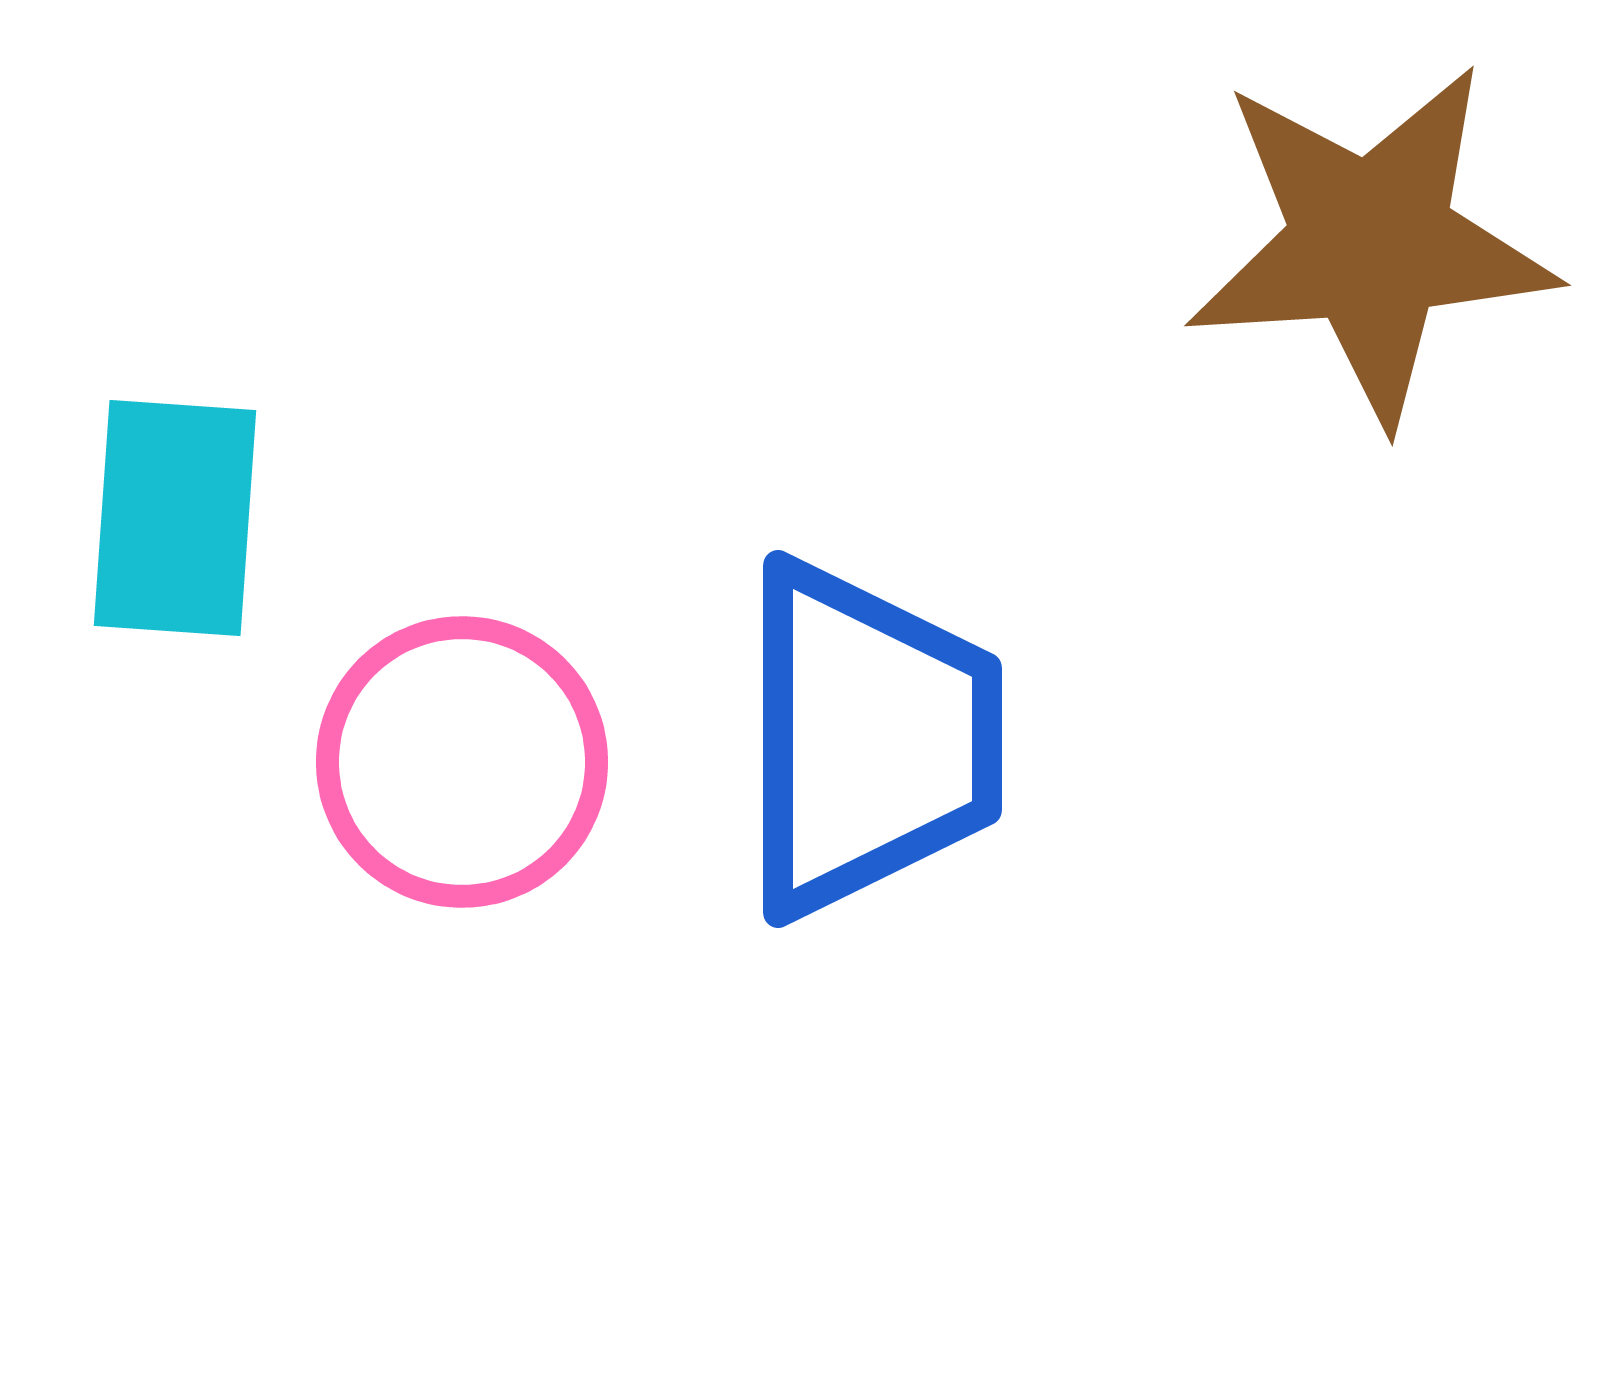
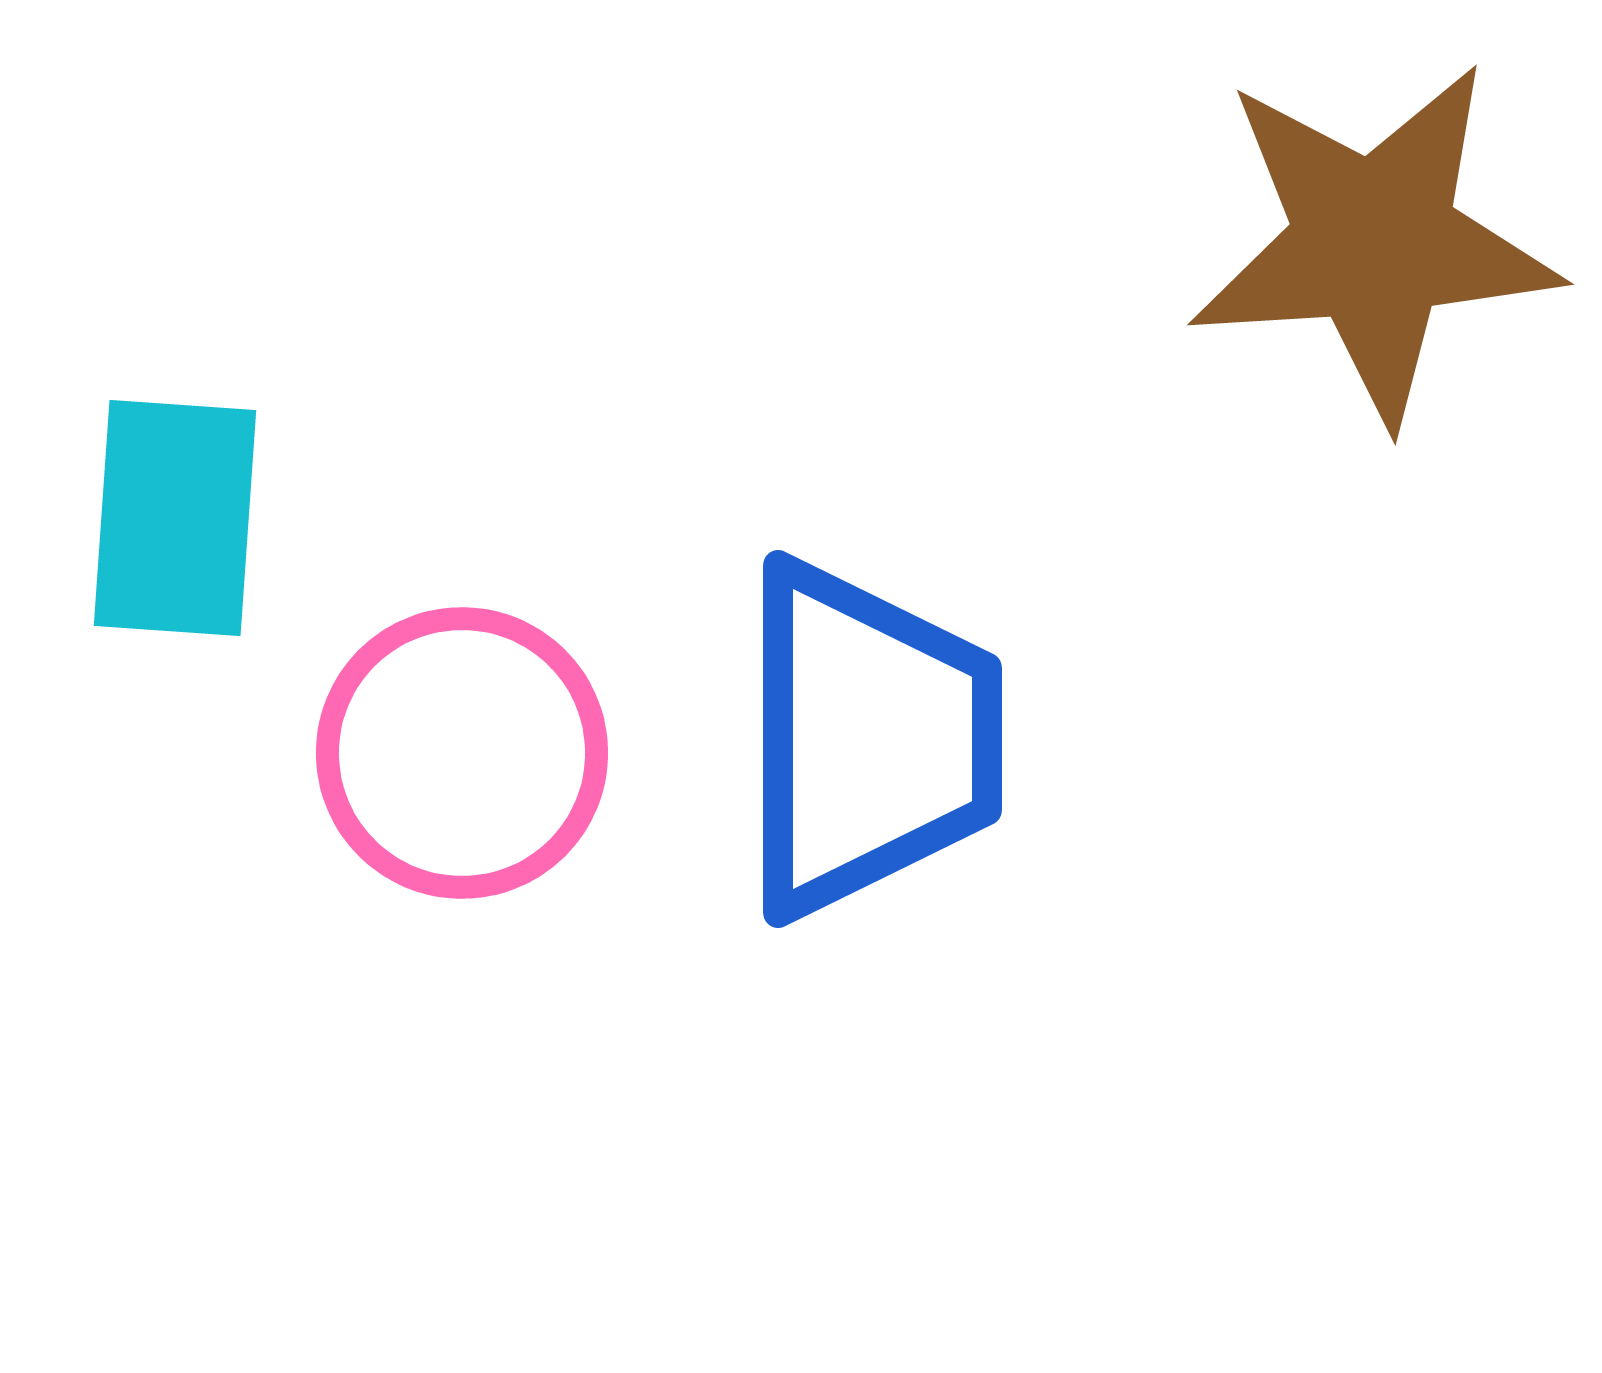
brown star: moved 3 px right, 1 px up
pink circle: moved 9 px up
